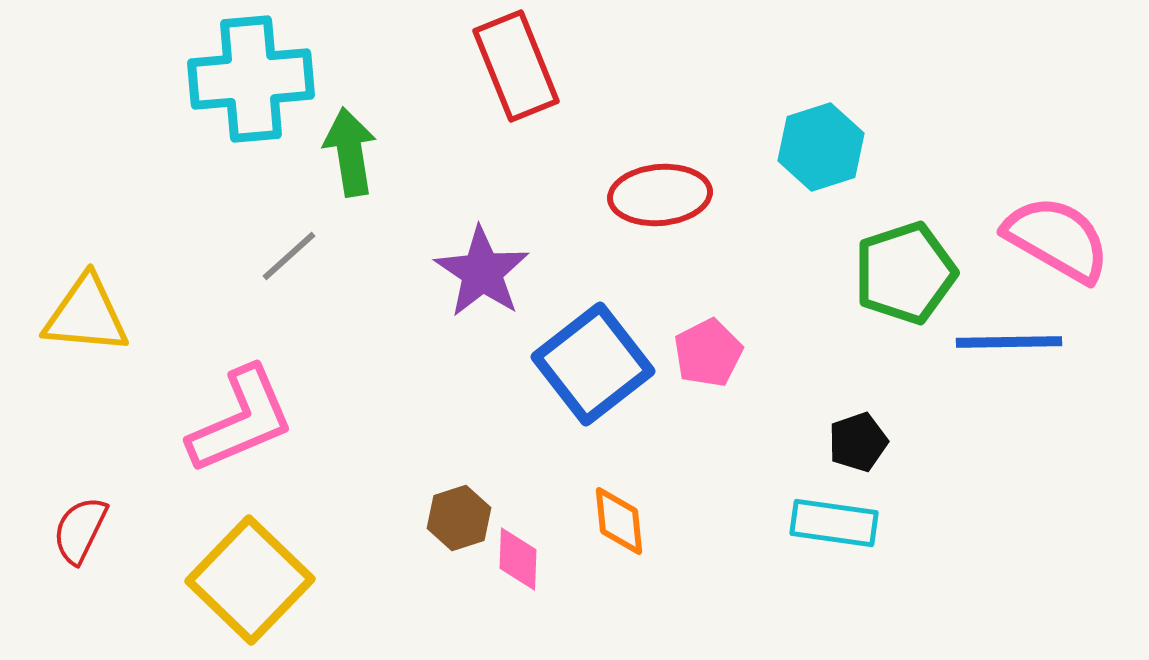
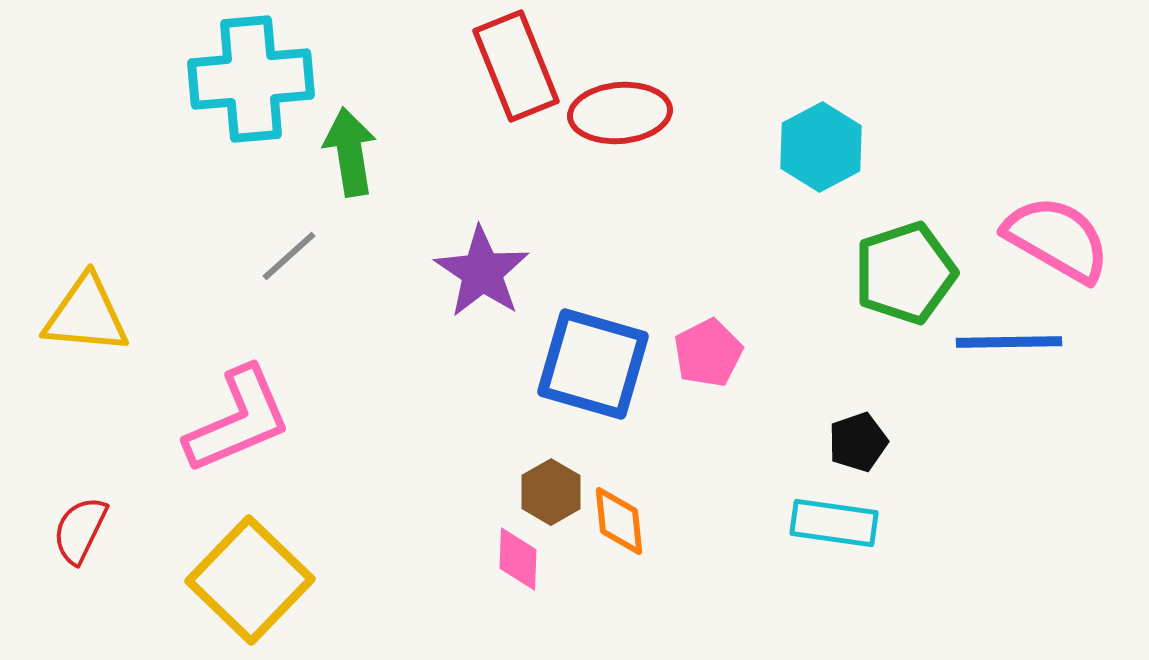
cyan hexagon: rotated 10 degrees counterclockwise
red ellipse: moved 40 px left, 82 px up
blue square: rotated 36 degrees counterclockwise
pink L-shape: moved 3 px left
brown hexagon: moved 92 px right, 26 px up; rotated 12 degrees counterclockwise
